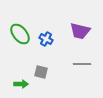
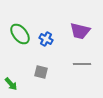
green arrow: moved 10 px left; rotated 48 degrees clockwise
